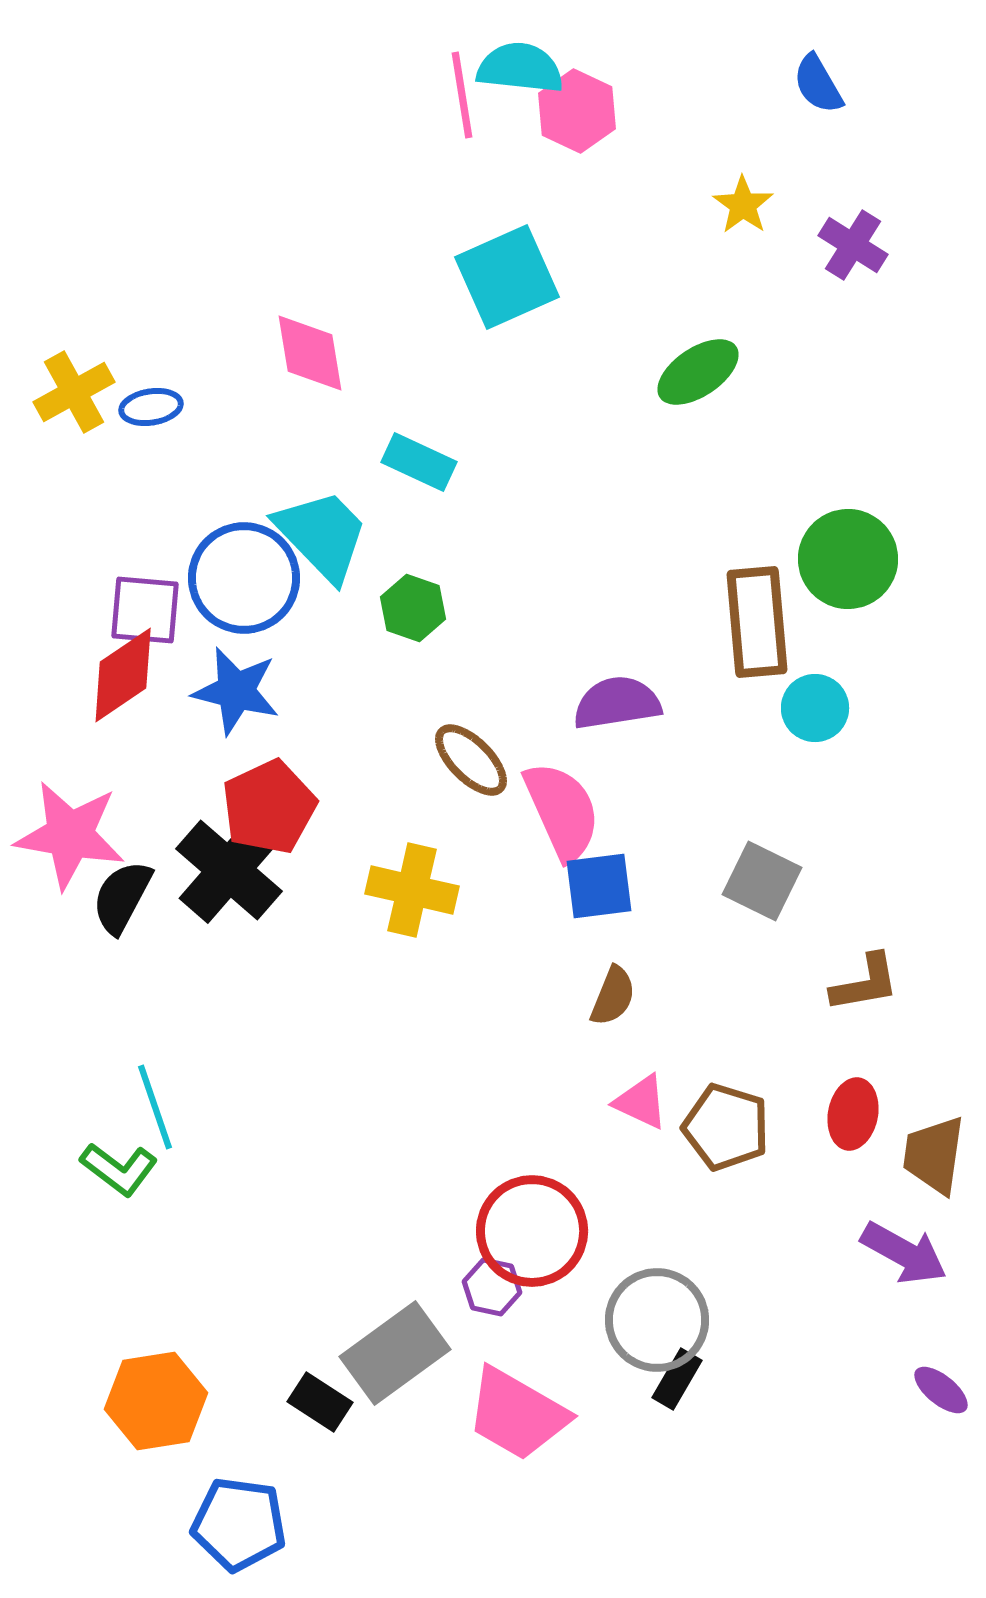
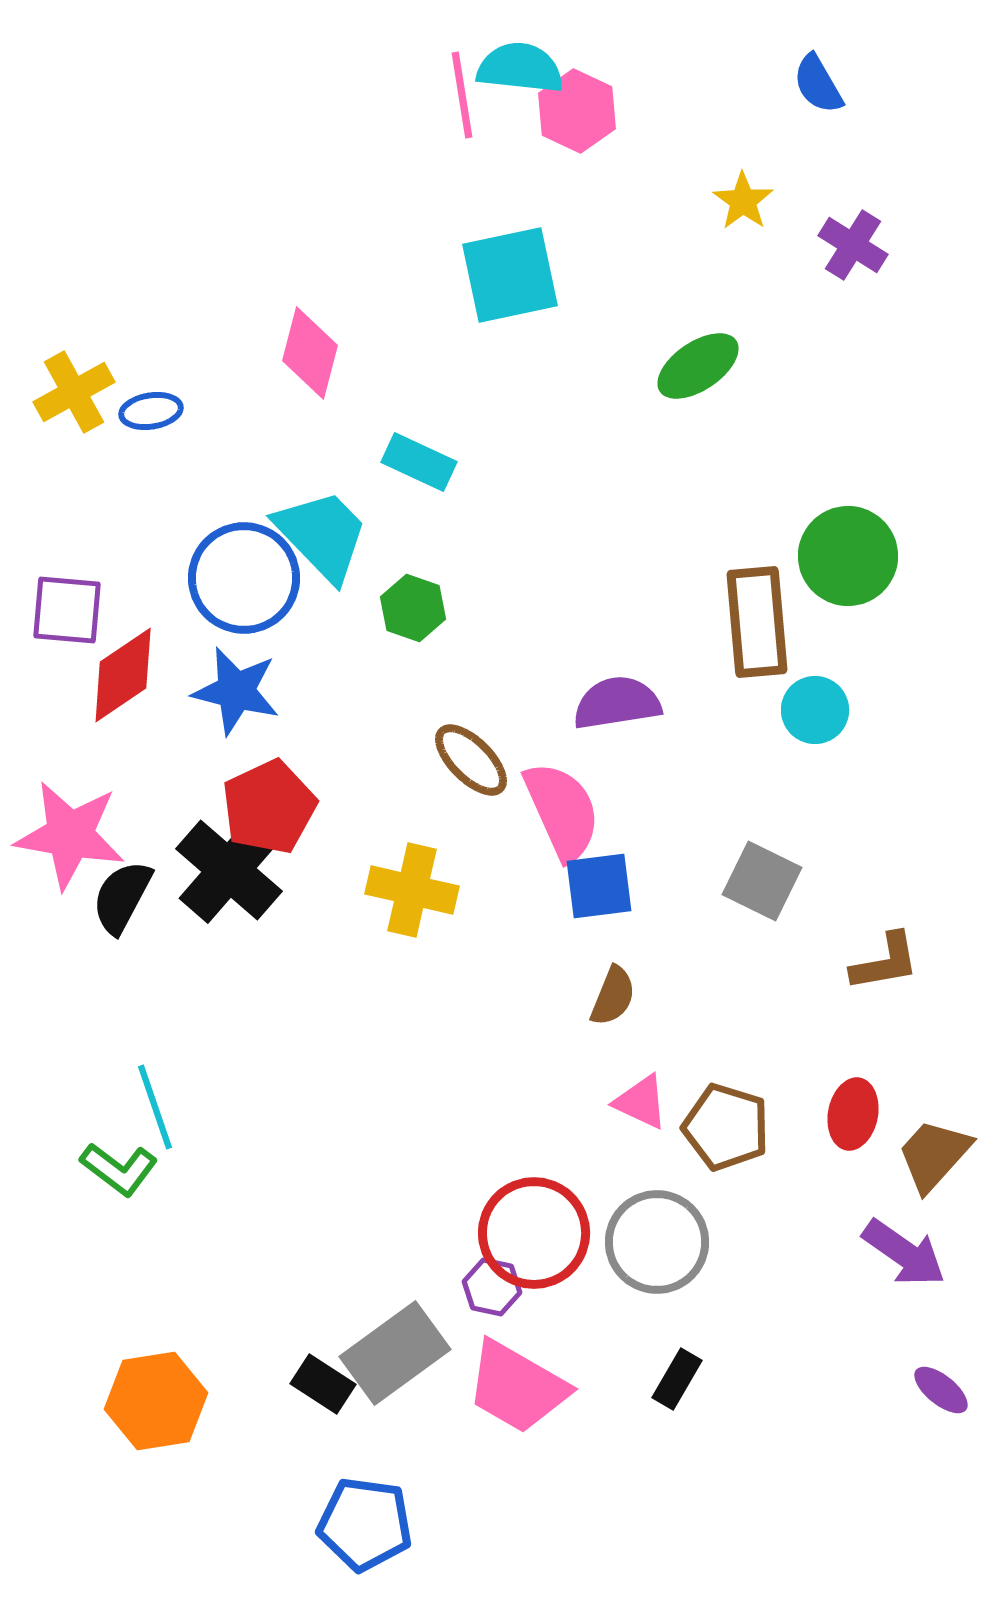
yellow star at (743, 205): moved 4 px up
cyan square at (507, 277): moved 3 px right, 2 px up; rotated 12 degrees clockwise
pink diamond at (310, 353): rotated 24 degrees clockwise
green ellipse at (698, 372): moved 6 px up
blue ellipse at (151, 407): moved 4 px down
green circle at (848, 559): moved 3 px up
purple square at (145, 610): moved 78 px left
cyan circle at (815, 708): moved 2 px down
brown L-shape at (865, 983): moved 20 px right, 21 px up
brown trapezoid at (934, 1155): rotated 34 degrees clockwise
red circle at (532, 1231): moved 2 px right, 2 px down
purple arrow at (904, 1253): rotated 6 degrees clockwise
gray circle at (657, 1320): moved 78 px up
black rectangle at (320, 1402): moved 3 px right, 18 px up
pink trapezoid at (517, 1414): moved 27 px up
blue pentagon at (239, 1524): moved 126 px right
